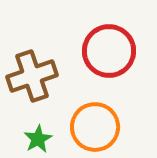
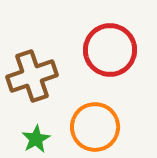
red circle: moved 1 px right, 1 px up
green star: moved 2 px left
